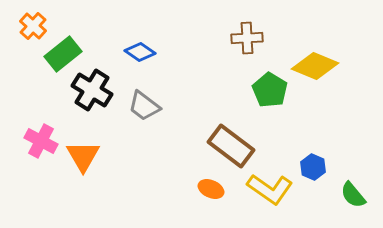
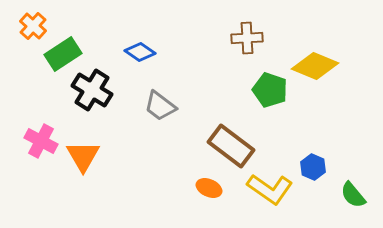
green rectangle: rotated 6 degrees clockwise
green pentagon: rotated 12 degrees counterclockwise
gray trapezoid: moved 16 px right
orange ellipse: moved 2 px left, 1 px up
